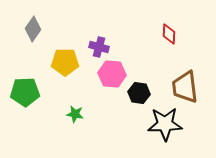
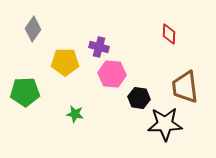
black hexagon: moved 5 px down
